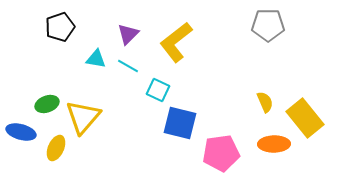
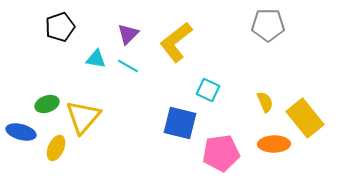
cyan square: moved 50 px right
